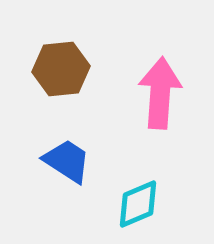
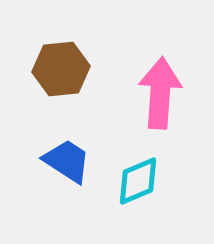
cyan diamond: moved 23 px up
